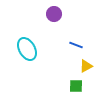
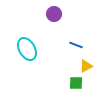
green square: moved 3 px up
